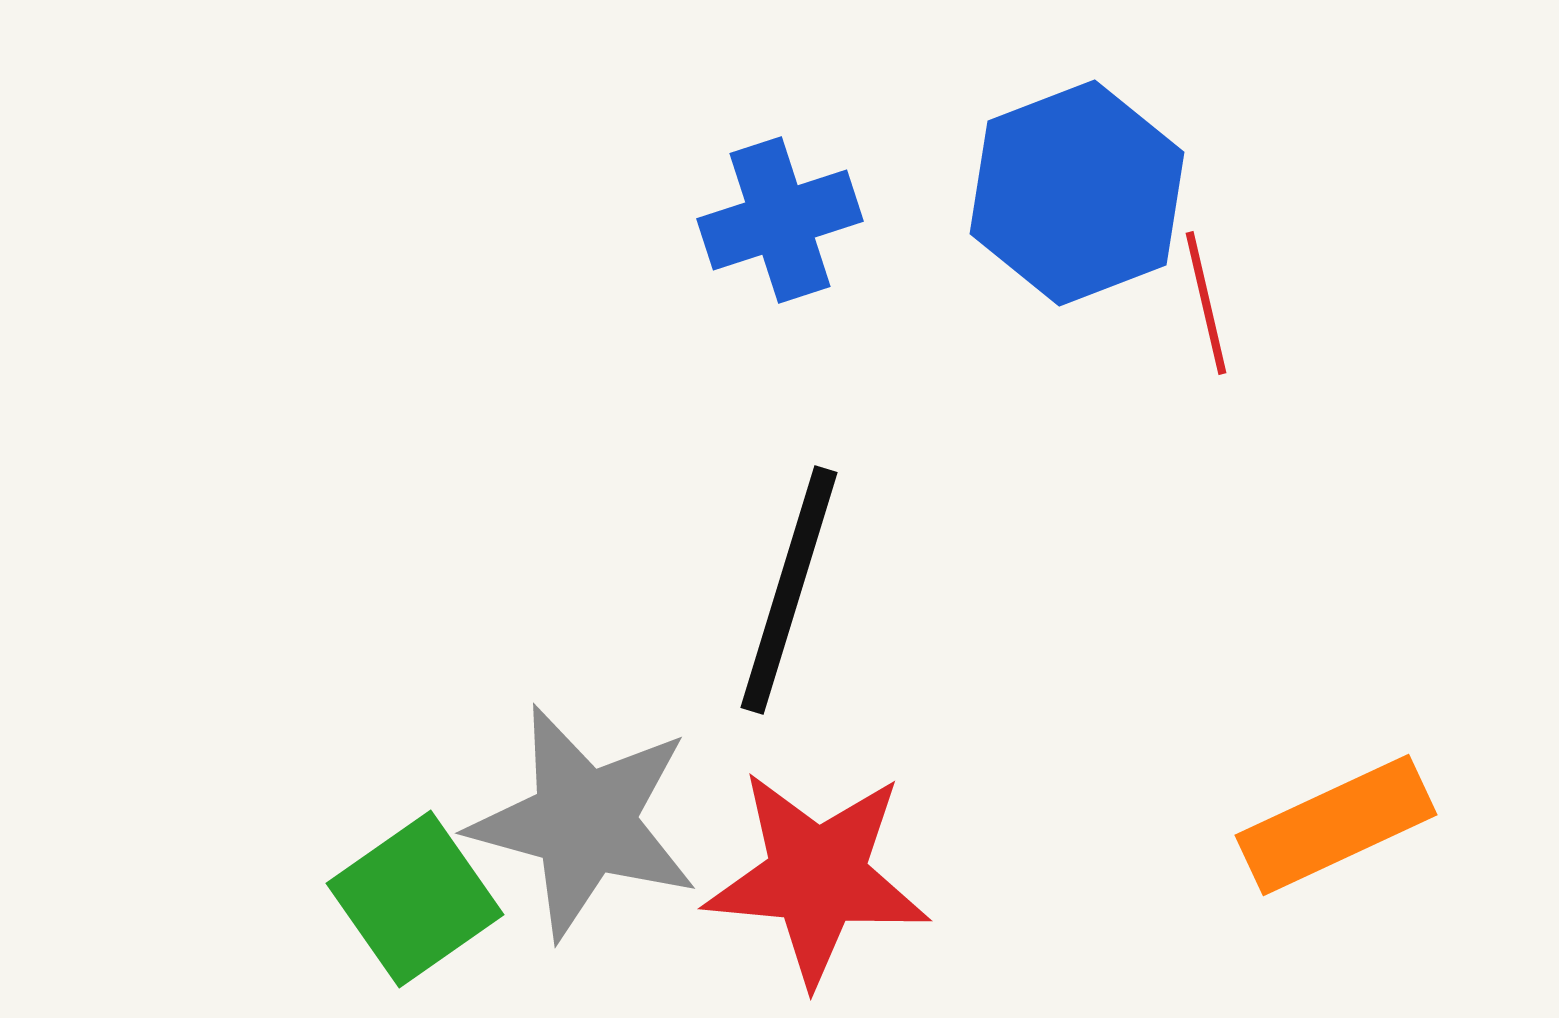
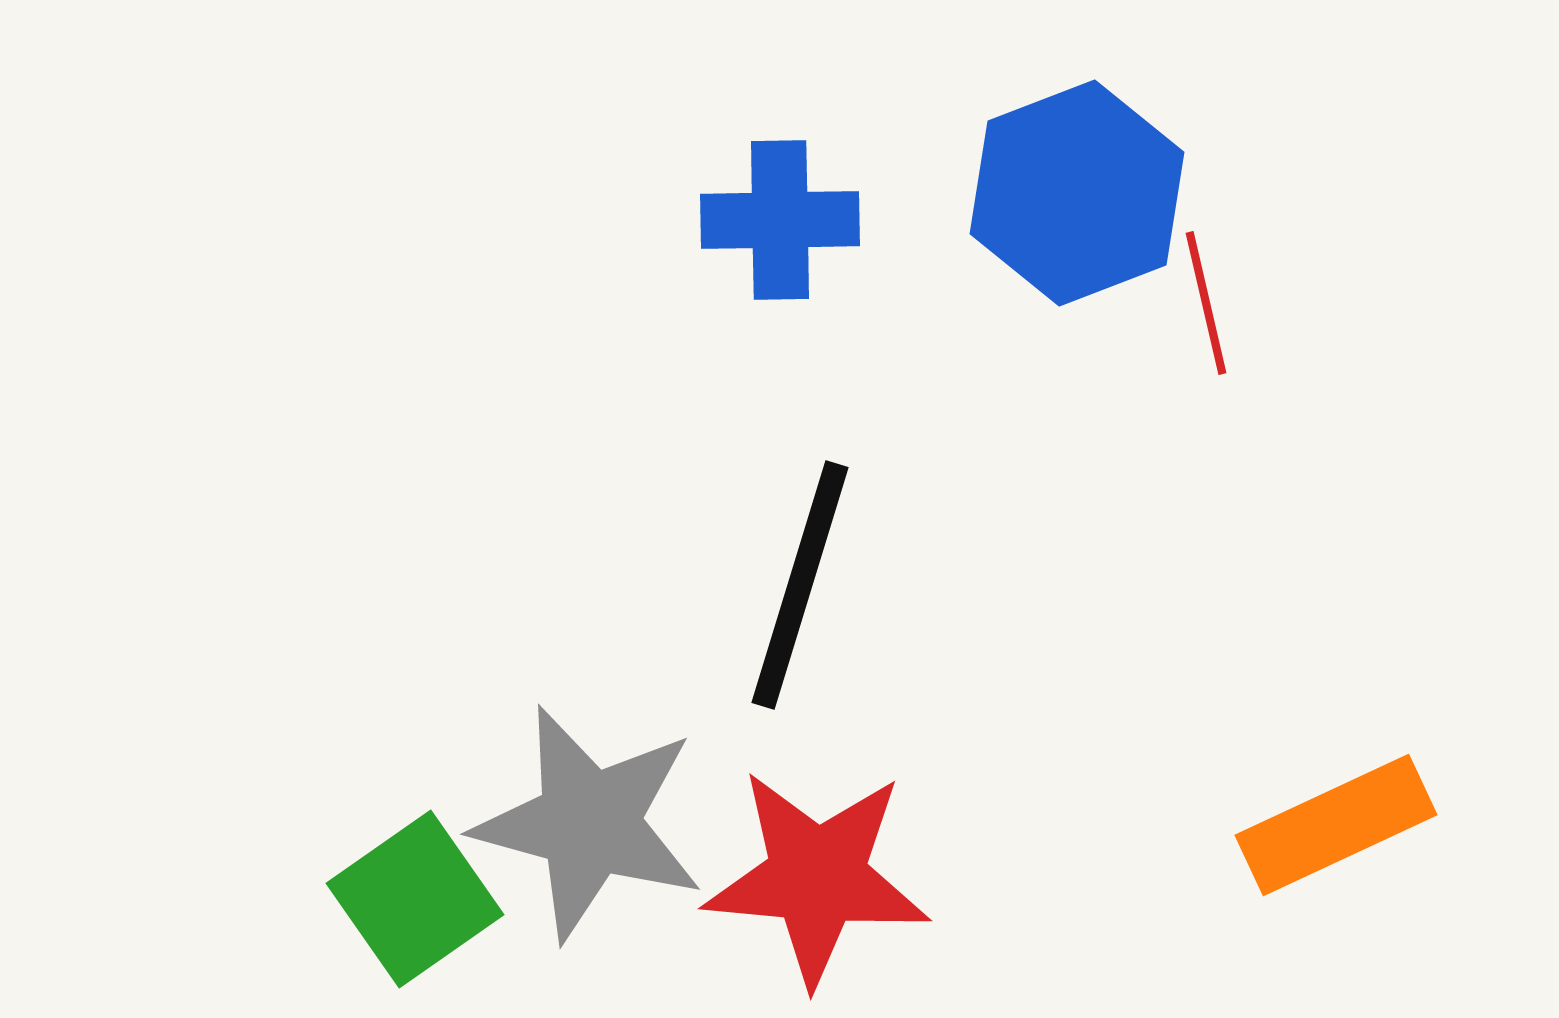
blue cross: rotated 17 degrees clockwise
black line: moved 11 px right, 5 px up
gray star: moved 5 px right, 1 px down
